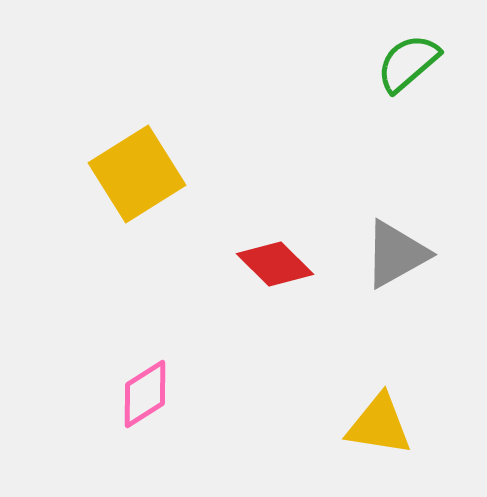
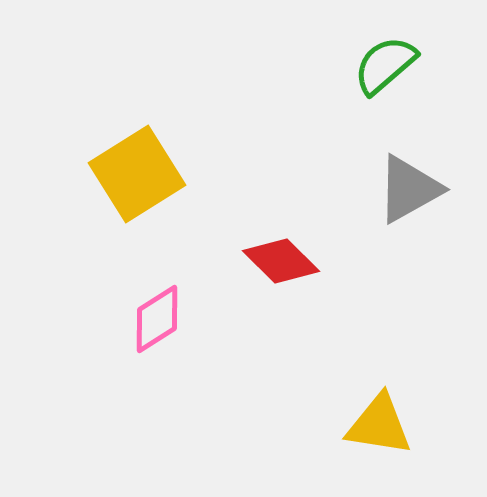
green semicircle: moved 23 px left, 2 px down
gray triangle: moved 13 px right, 65 px up
red diamond: moved 6 px right, 3 px up
pink diamond: moved 12 px right, 75 px up
